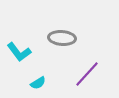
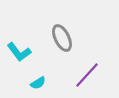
gray ellipse: rotated 60 degrees clockwise
purple line: moved 1 px down
